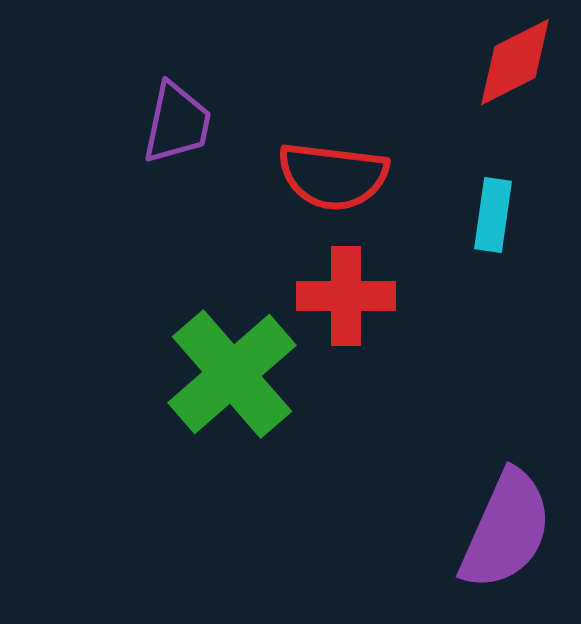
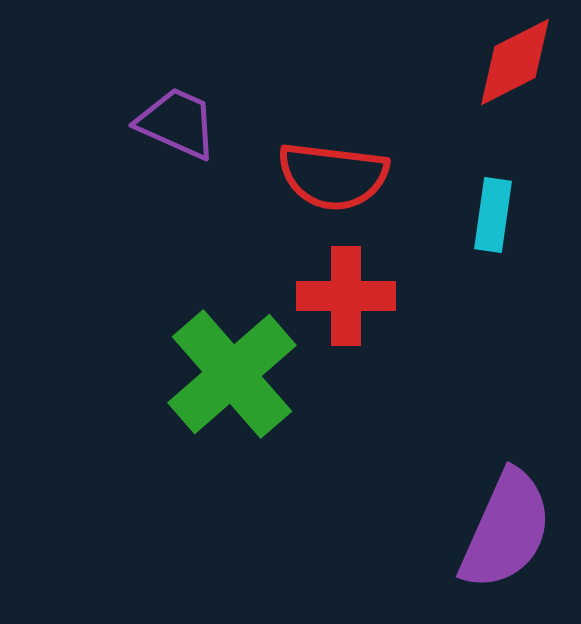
purple trapezoid: rotated 78 degrees counterclockwise
